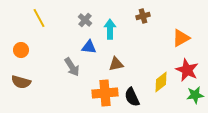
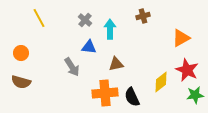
orange circle: moved 3 px down
